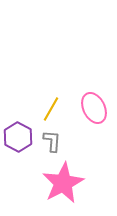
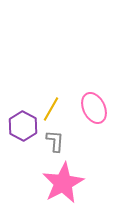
purple hexagon: moved 5 px right, 11 px up
gray L-shape: moved 3 px right
